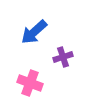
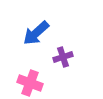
blue arrow: moved 2 px right, 1 px down
